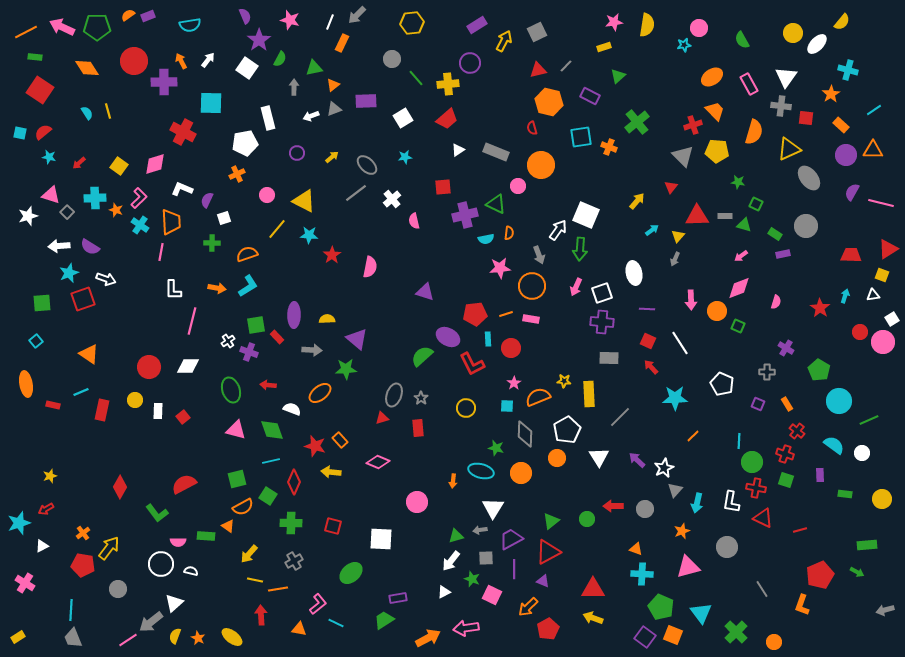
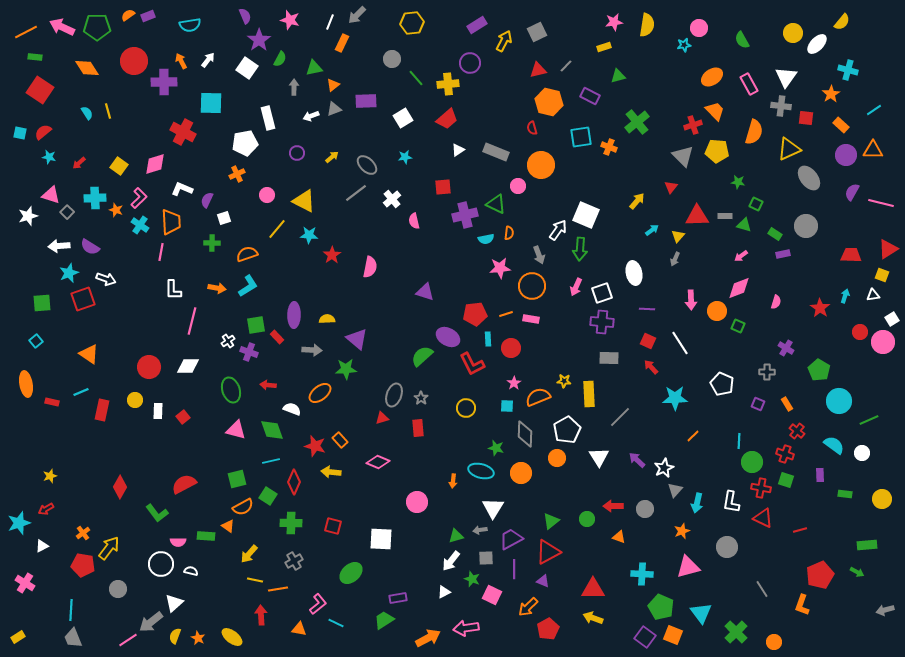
green triangle at (618, 76): rotated 28 degrees clockwise
red rectangle at (53, 405): moved 1 px left, 3 px up
red cross at (756, 488): moved 5 px right
orange triangle at (636, 549): moved 17 px left, 12 px up
